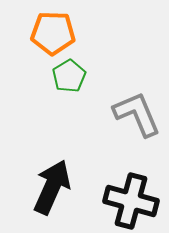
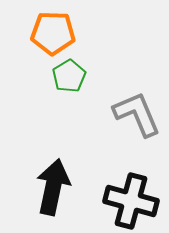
black arrow: moved 1 px right; rotated 12 degrees counterclockwise
